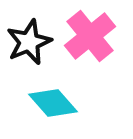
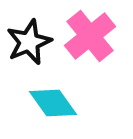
cyan diamond: rotated 6 degrees clockwise
